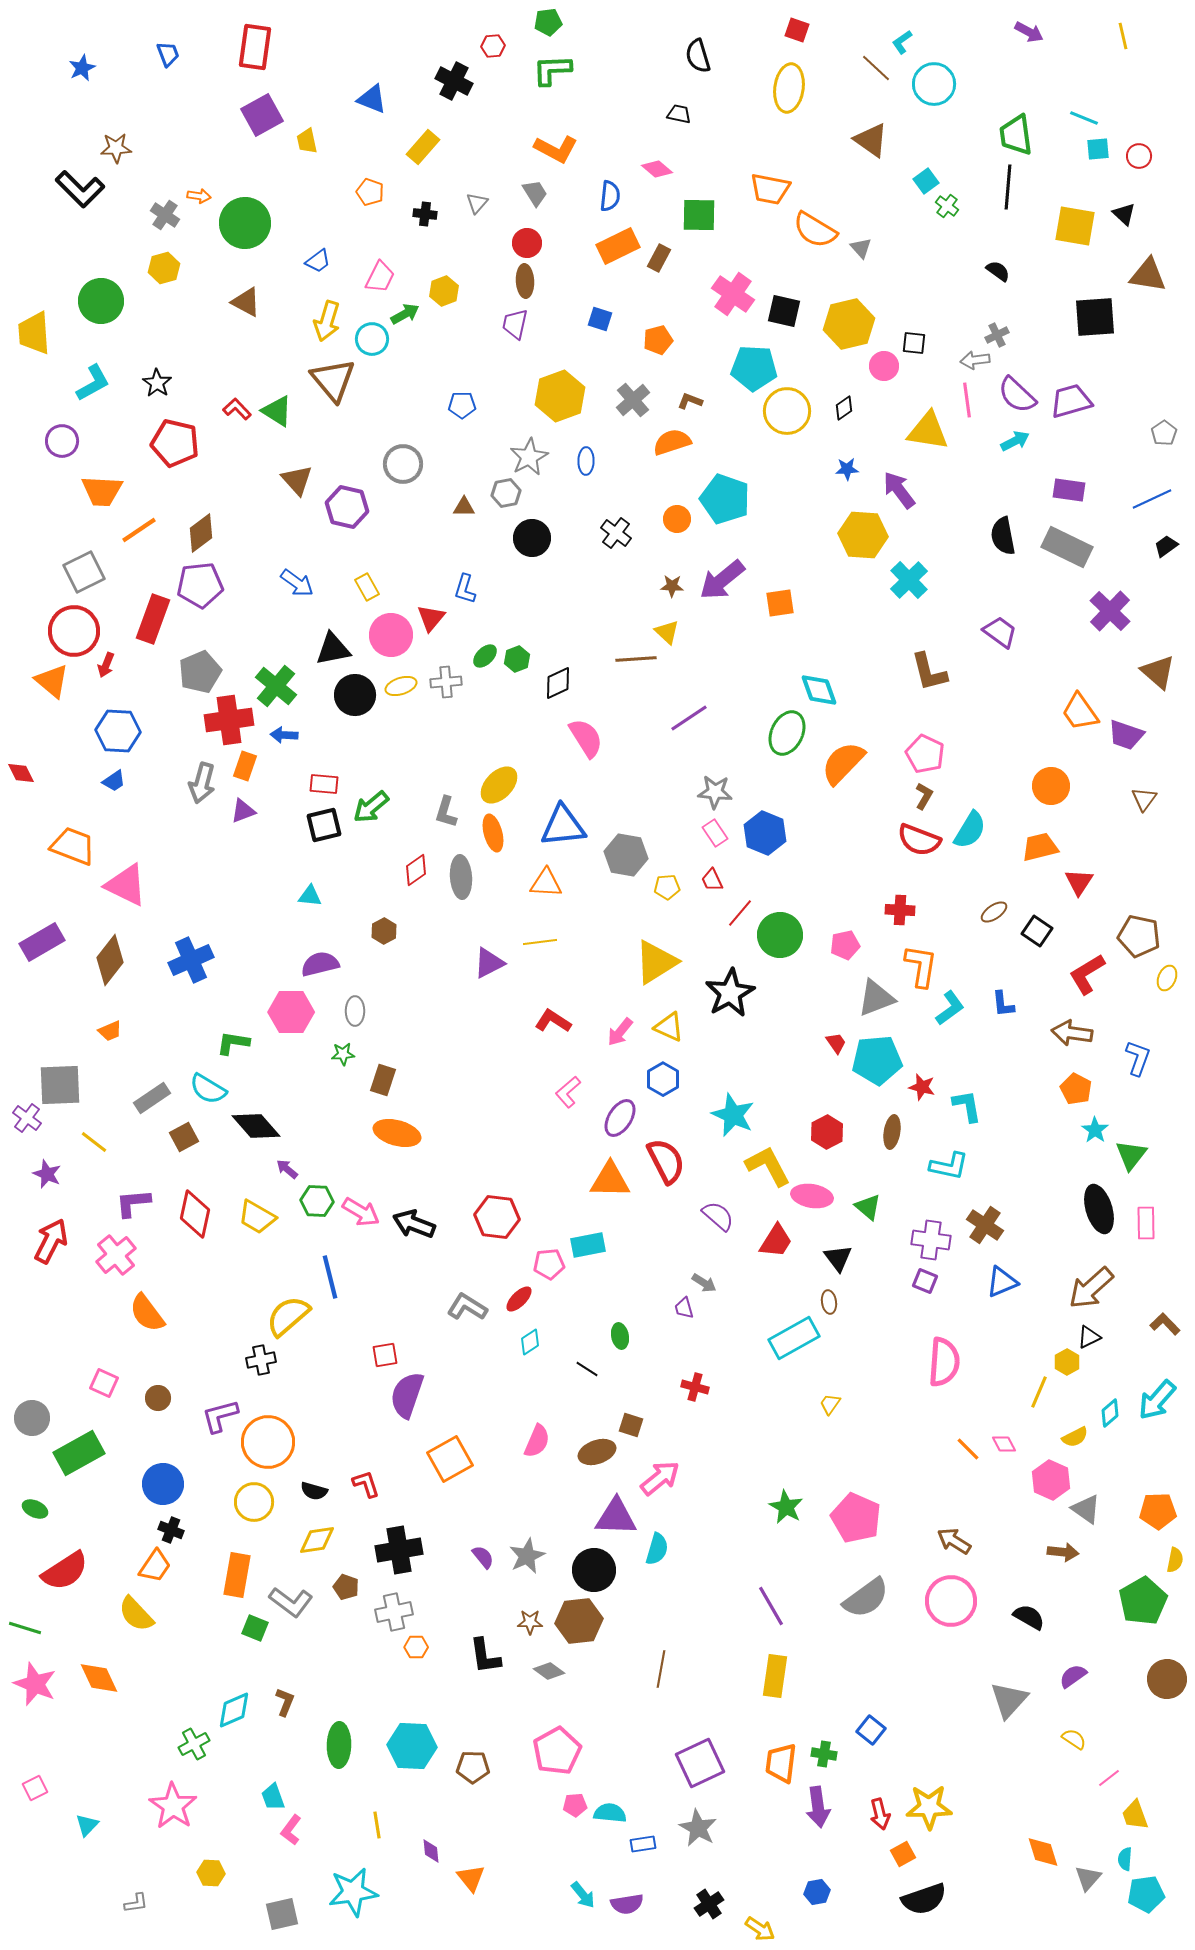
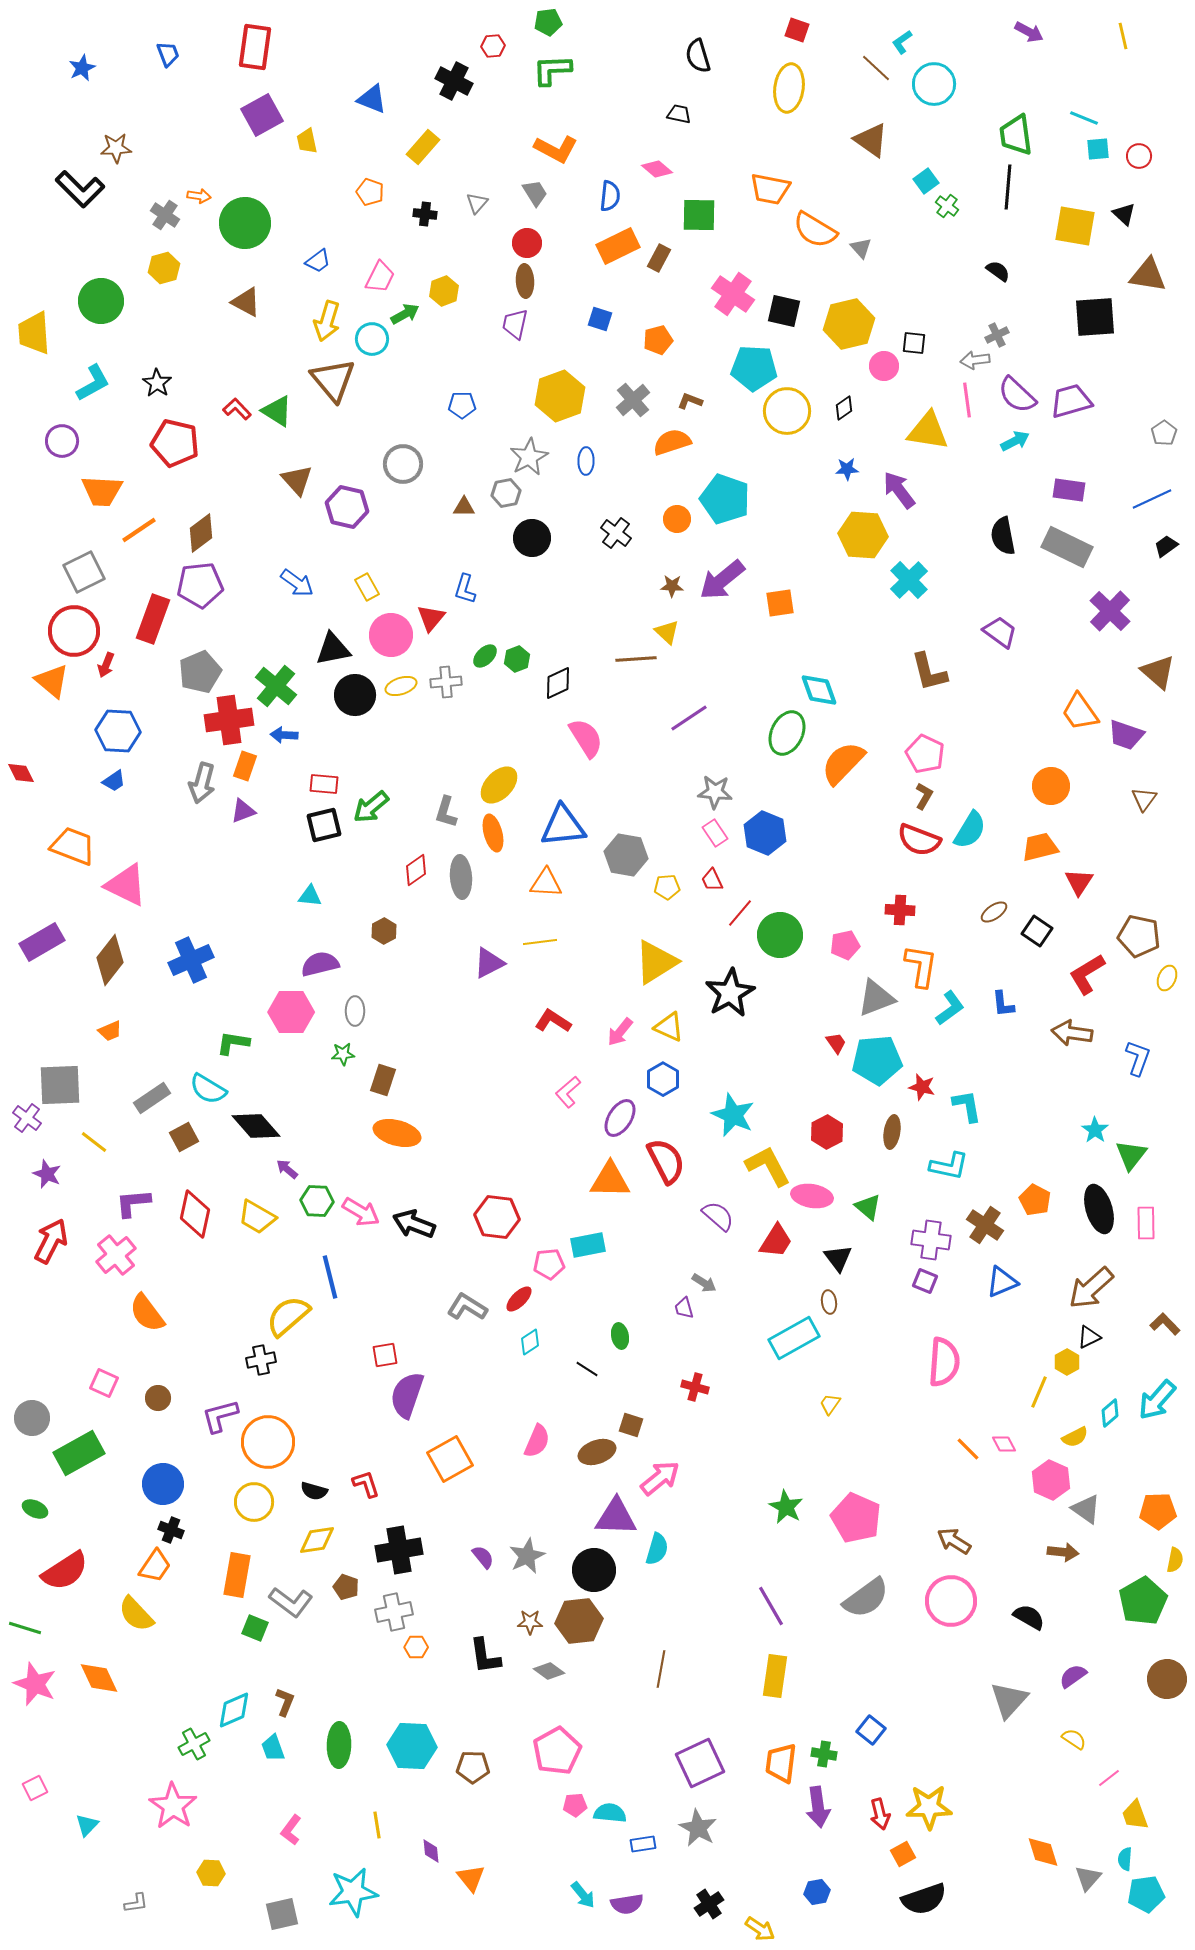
orange pentagon at (1076, 1089): moved 41 px left, 111 px down
cyan trapezoid at (273, 1797): moved 49 px up
